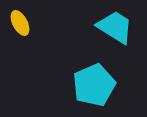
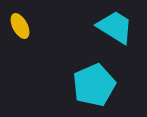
yellow ellipse: moved 3 px down
